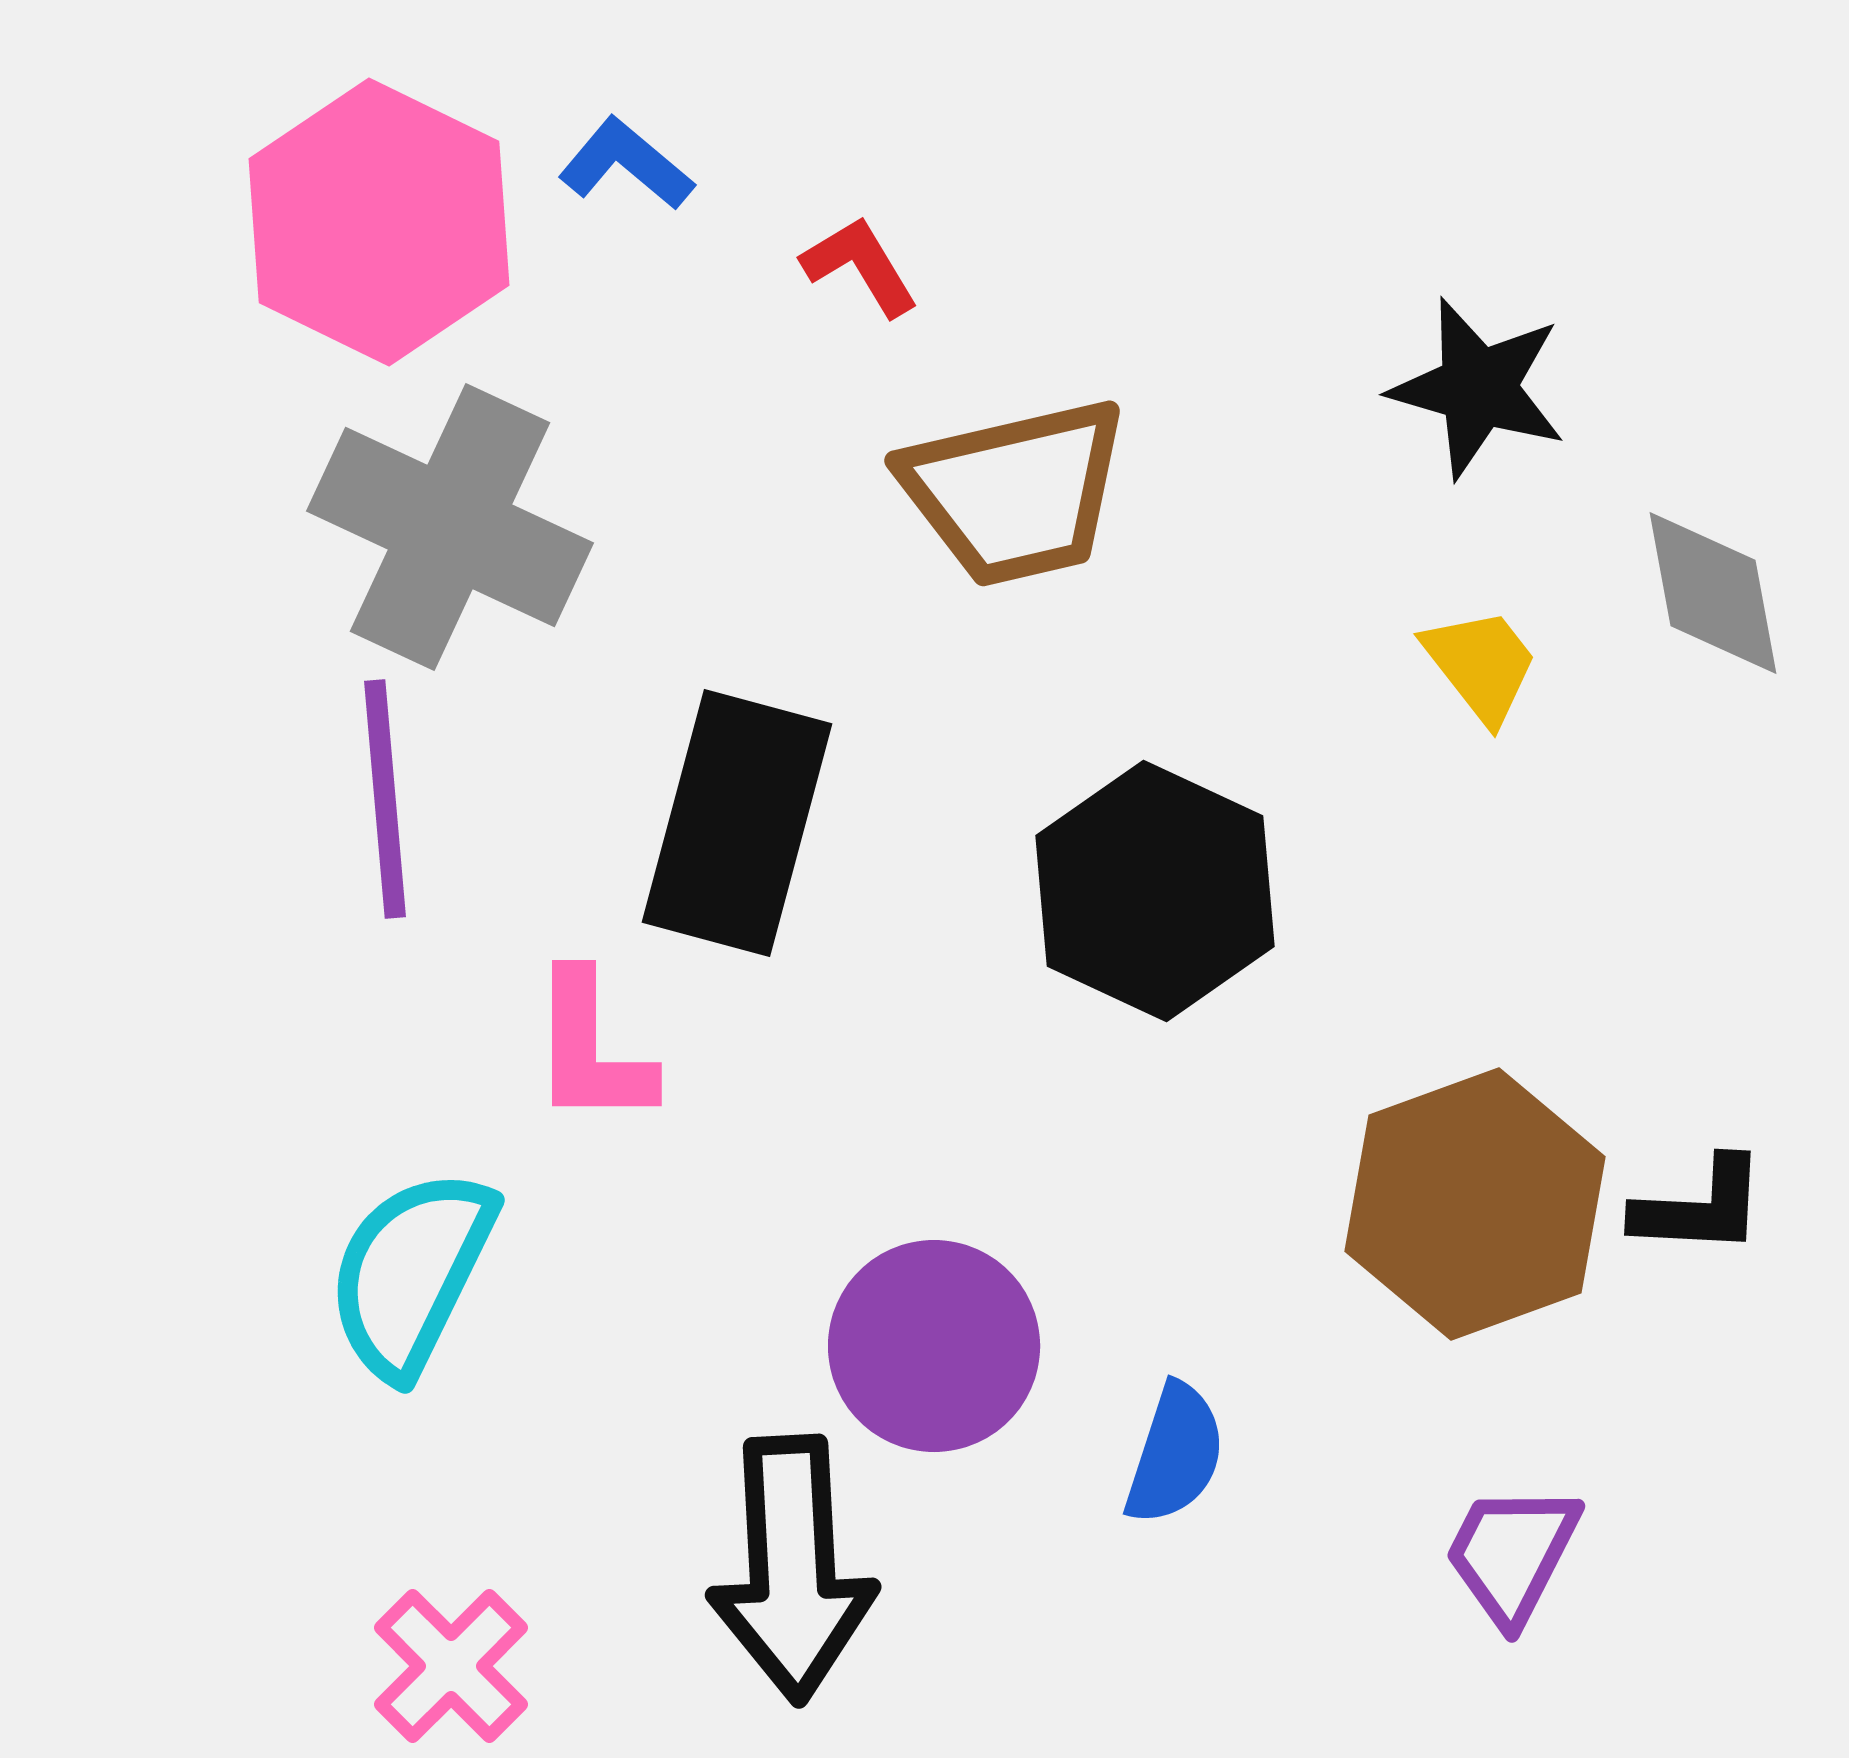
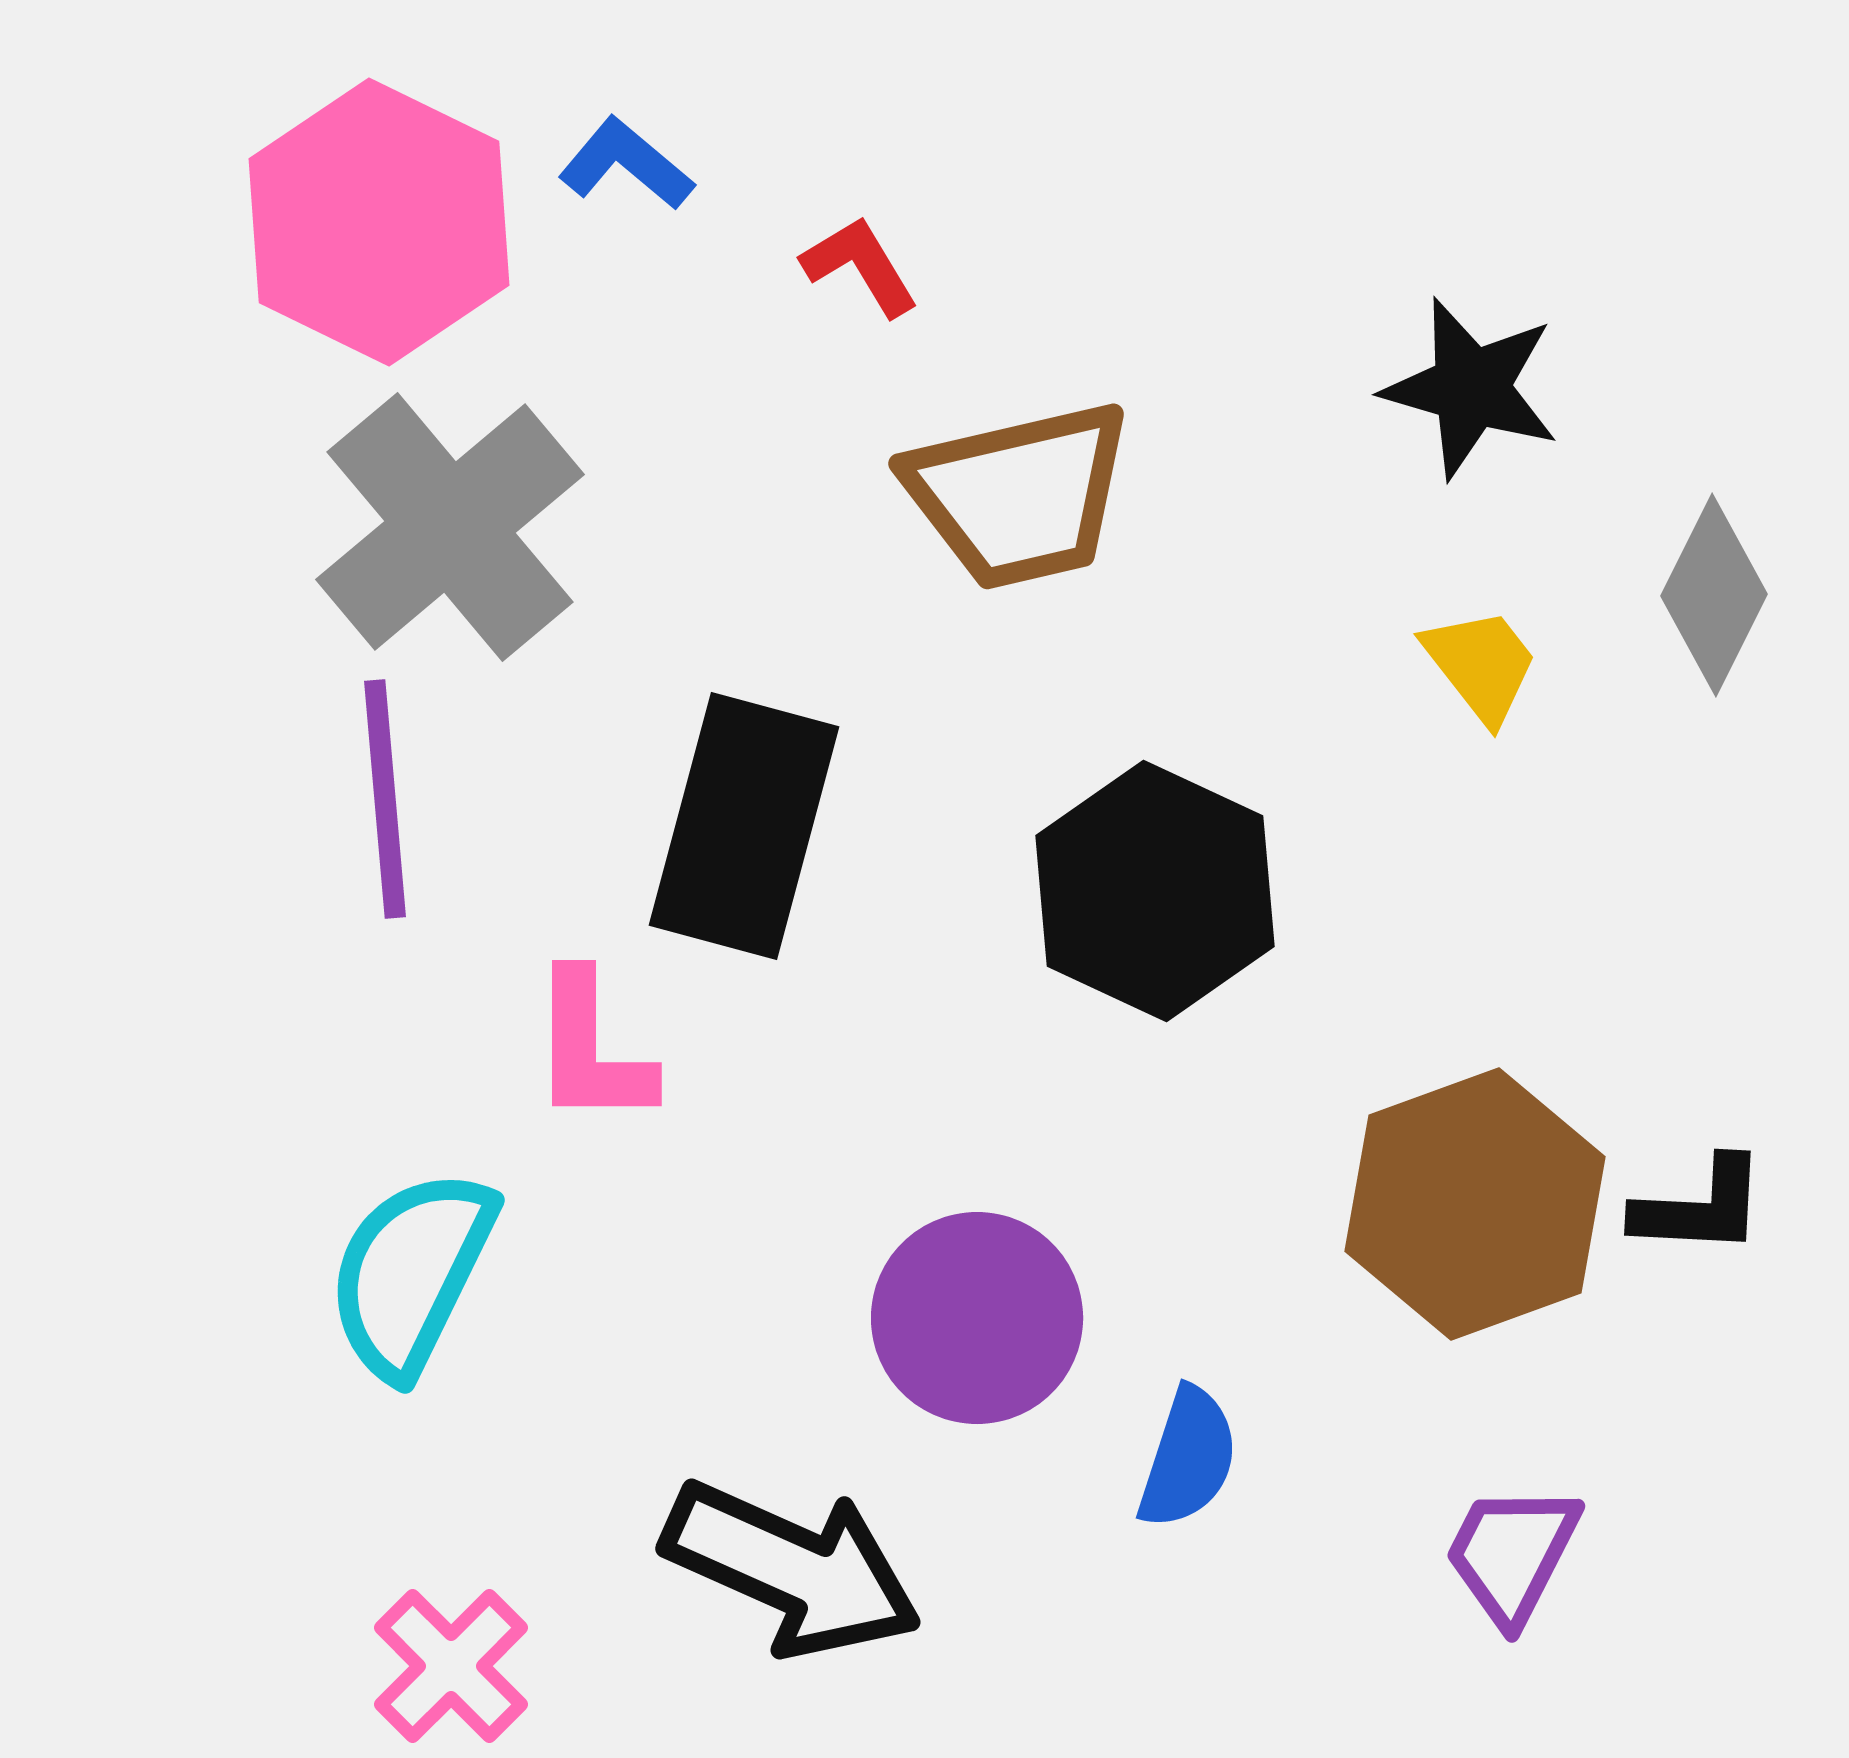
black star: moved 7 px left
brown trapezoid: moved 4 px right, 3 px down
gray cross: rotated 25 degrees clockwise
gray diamond: moved 1 px right, 2 px down; rotated 37 degrees clockwise
black rectangle: moved 7 px right, 3 px down
purple circle: moved 43 px right, 28 px up
blue semicircle: moved 13 px right, 4 px down
black arrow: rotated 63 degrees counterclockwise
